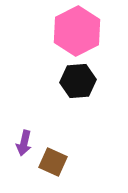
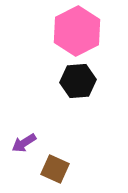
purple arrow: rotated 45 degrees clockwise
brown square: moved 2 px right, 7 px down
